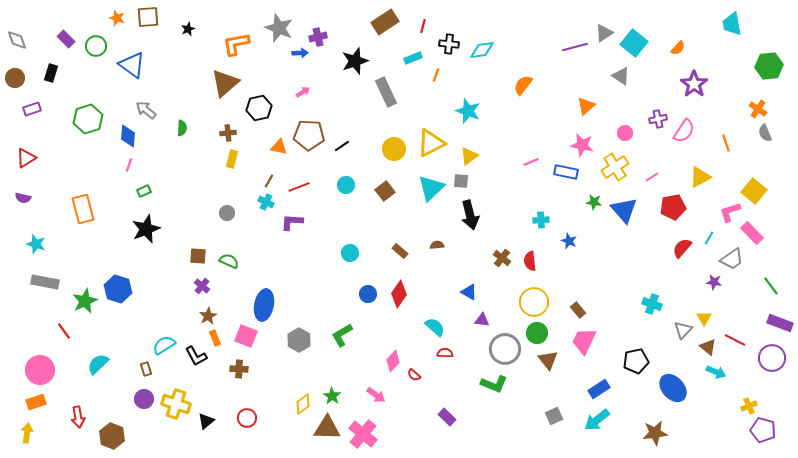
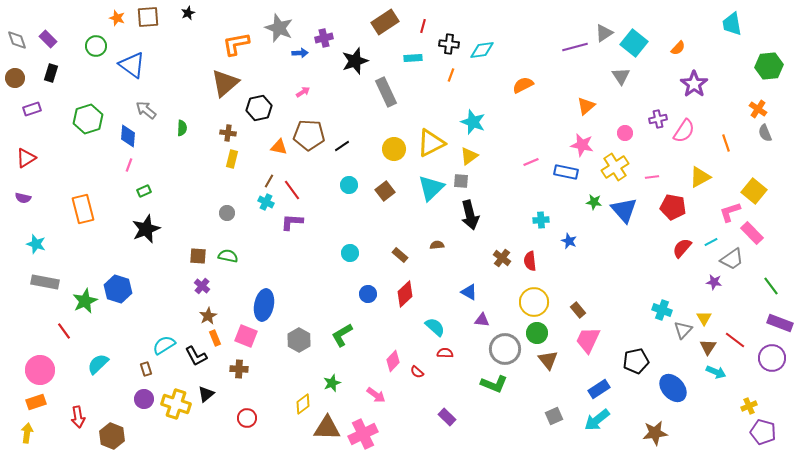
black star at (188, 29): moved 16 px up
purple cross at (318, 37): moved 6 px right, 1 px down
purple rectangle at (66, 39): moved 18 px left
cyan rectangle at (413, 58): rotated 18 degrees clockwise
orange line at (436, 75): moved 15 px right
gray triangle at (621, 76): rotated 24 degrees clockwise
orange semicircle at (523, 85): rotated 25 degrees clockwise
cyan star at (468, 111): moved 5 px right, 11 px down
brown cross at (228, 133): rotated 14 degrees clockwise
pink line at (652, 177): rotated 24 degrees clockwise
cyan circle at (346, 185): moved 3 px right
red line at (299, 187): moved 7 px left, 3 px down; rotated 75 degrees clockwise
red pentagon at (673, 207): rotated 20 degrees clockwise
cyan line at (709, 238): moved 2 px right, 4 px down; rotated 32 degrees clockwise
brown rectangle at (400, 251): moved 4 px down
green semicircle at (229, 261): moved 1 px left, 5 px up; rotated 12 degrees counterclockwise
red diamond at (399, 294): moved 6 px right; rotated 12 degrees clockwise
cyan cross at (652, 304): moved 10 px right, 6 px down
red line at (735, 340): rotated 10 degrees clockwise
pink trapezoid at (584, 341): moved 4 px right, 1 px up
brown triangle at (708, 347): rotated 24 degrees clockwise
red semicircle at (414, 375): moved 3 px right, 3 px up
green star at (332, 396): moved 13 px up; rotated 18 degrees clockwise
black triangle at (206, 421): moved 27 px up
purple pentagon at (763, 430): moved 2 px down
pink cross at (363, 434): rotated 24 degrees clockwise
